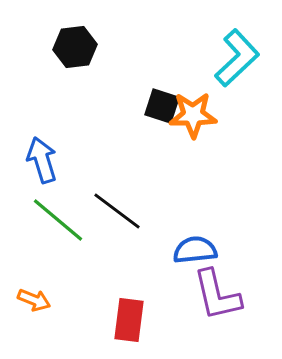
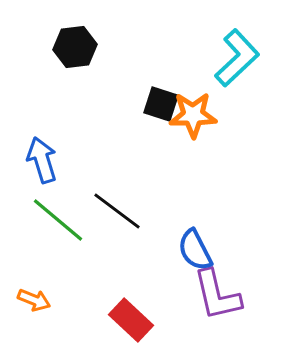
black square: moved 1 px left, 2 px up
blue semicircle: rotated 111 degrees counterclockwise
red rectangle: moved 2 px right; rotated 54 degrees counterclockwise
